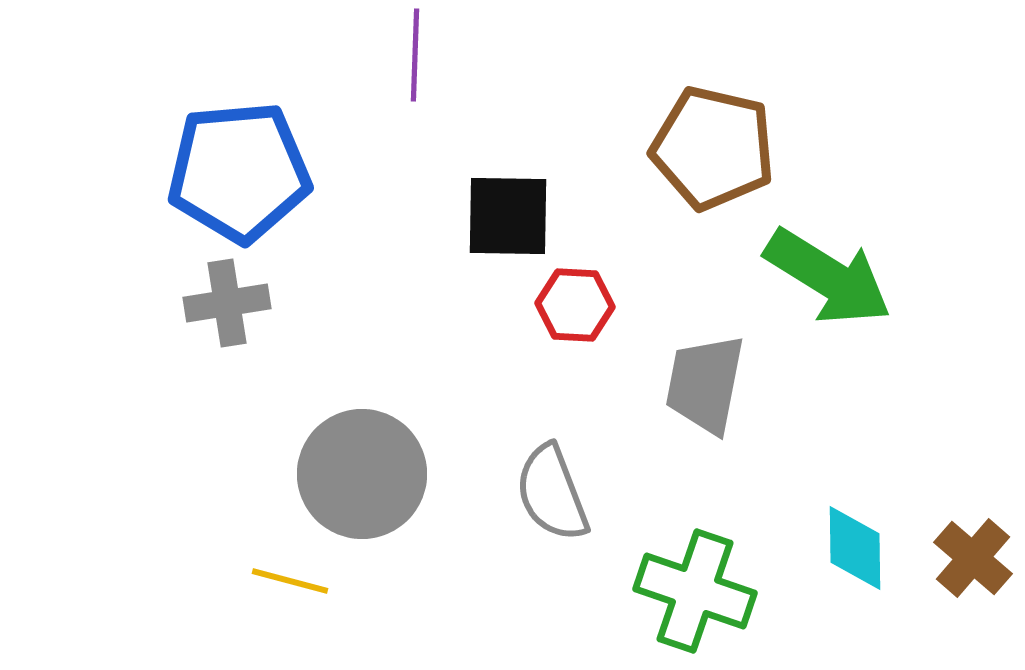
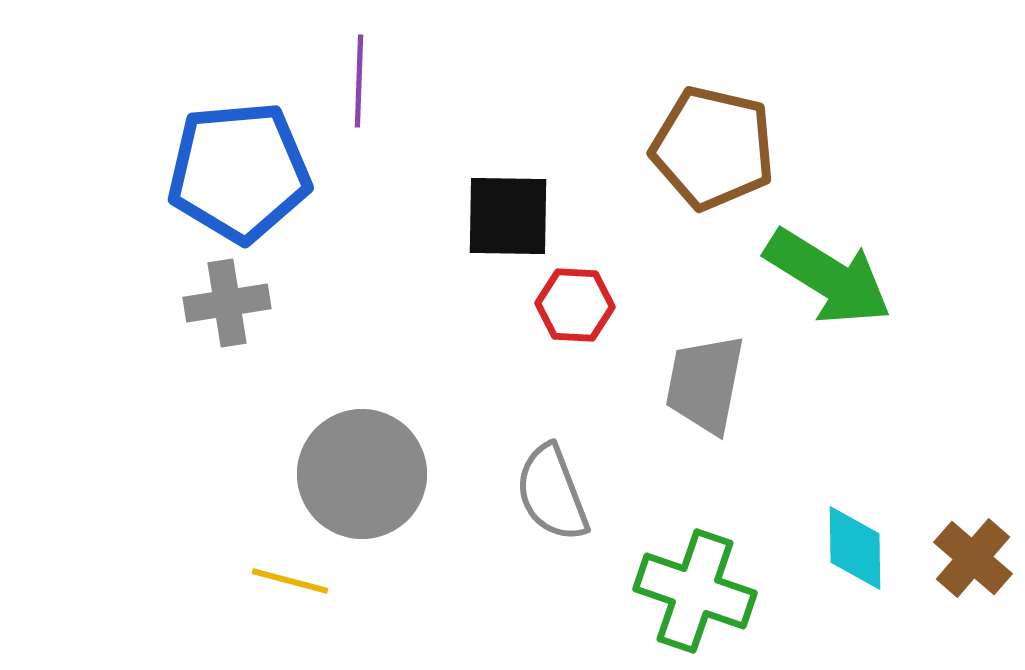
purple line: moved 56 px left, 26 px down
